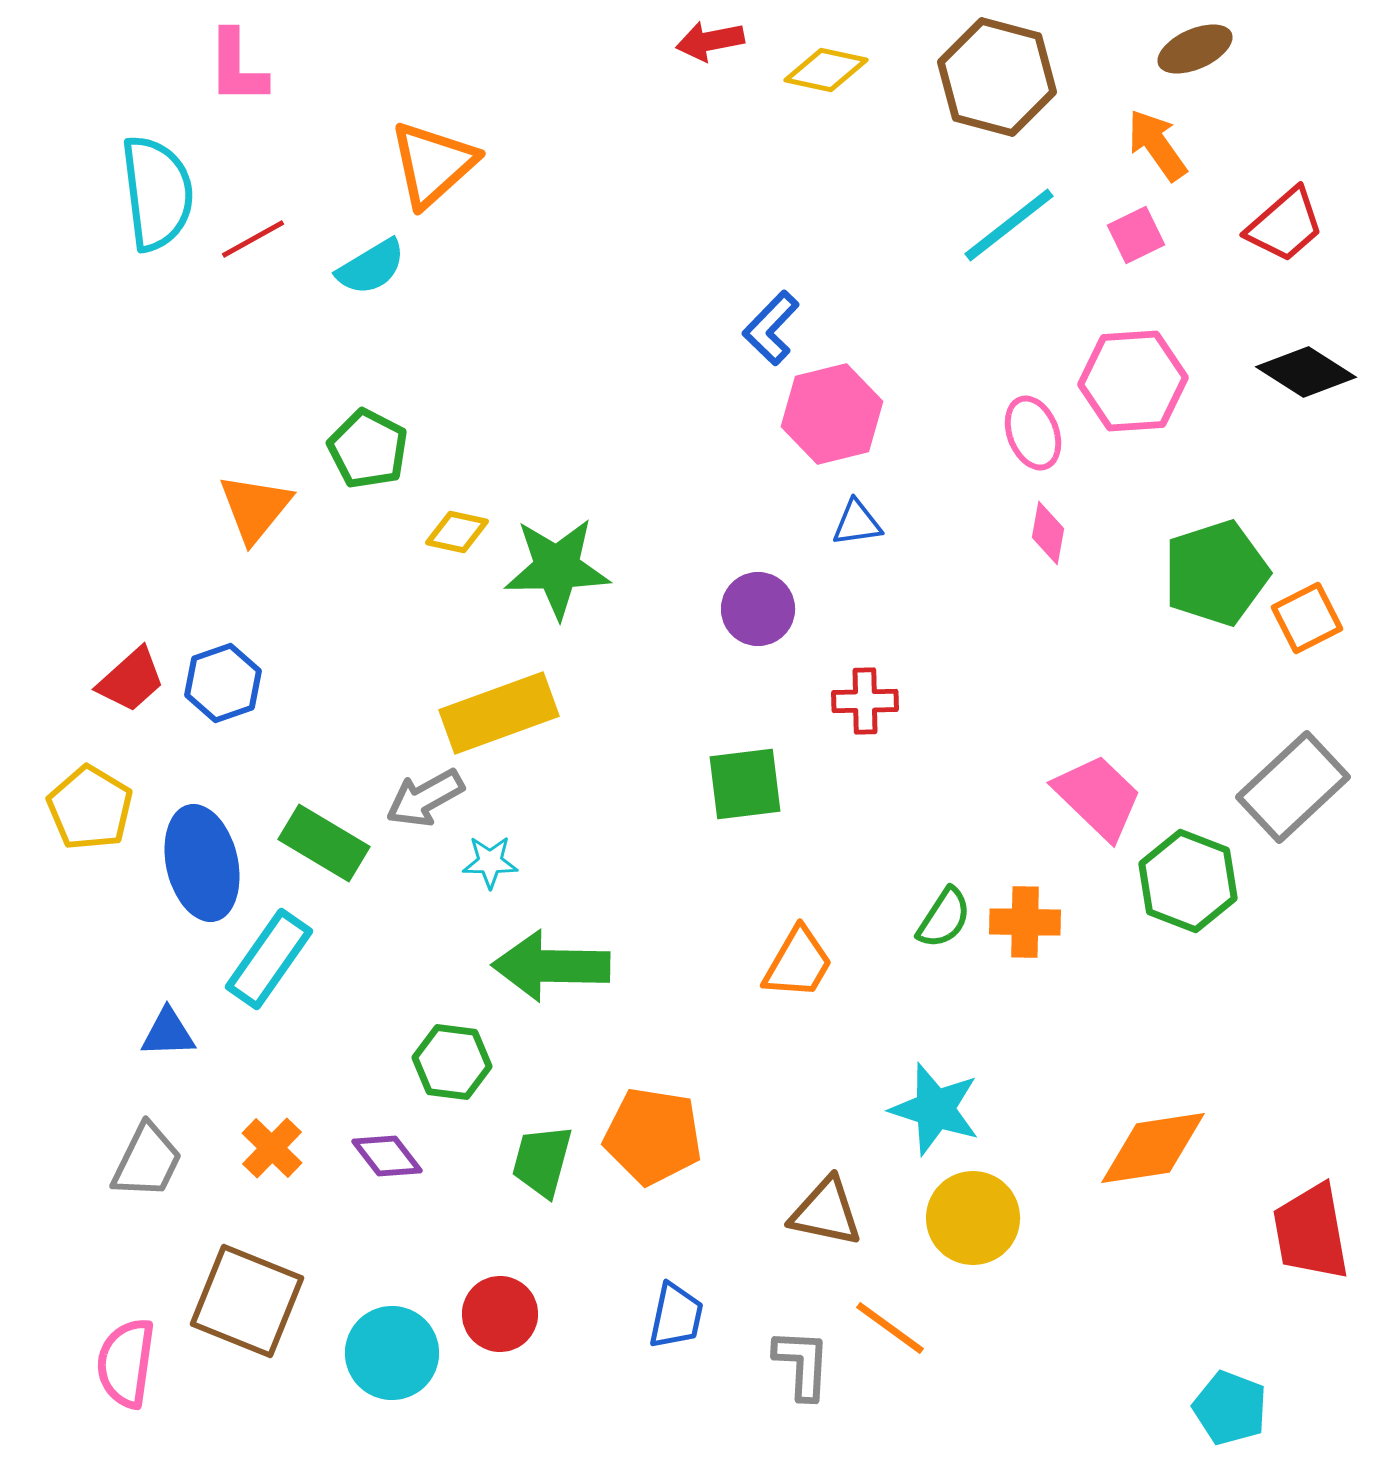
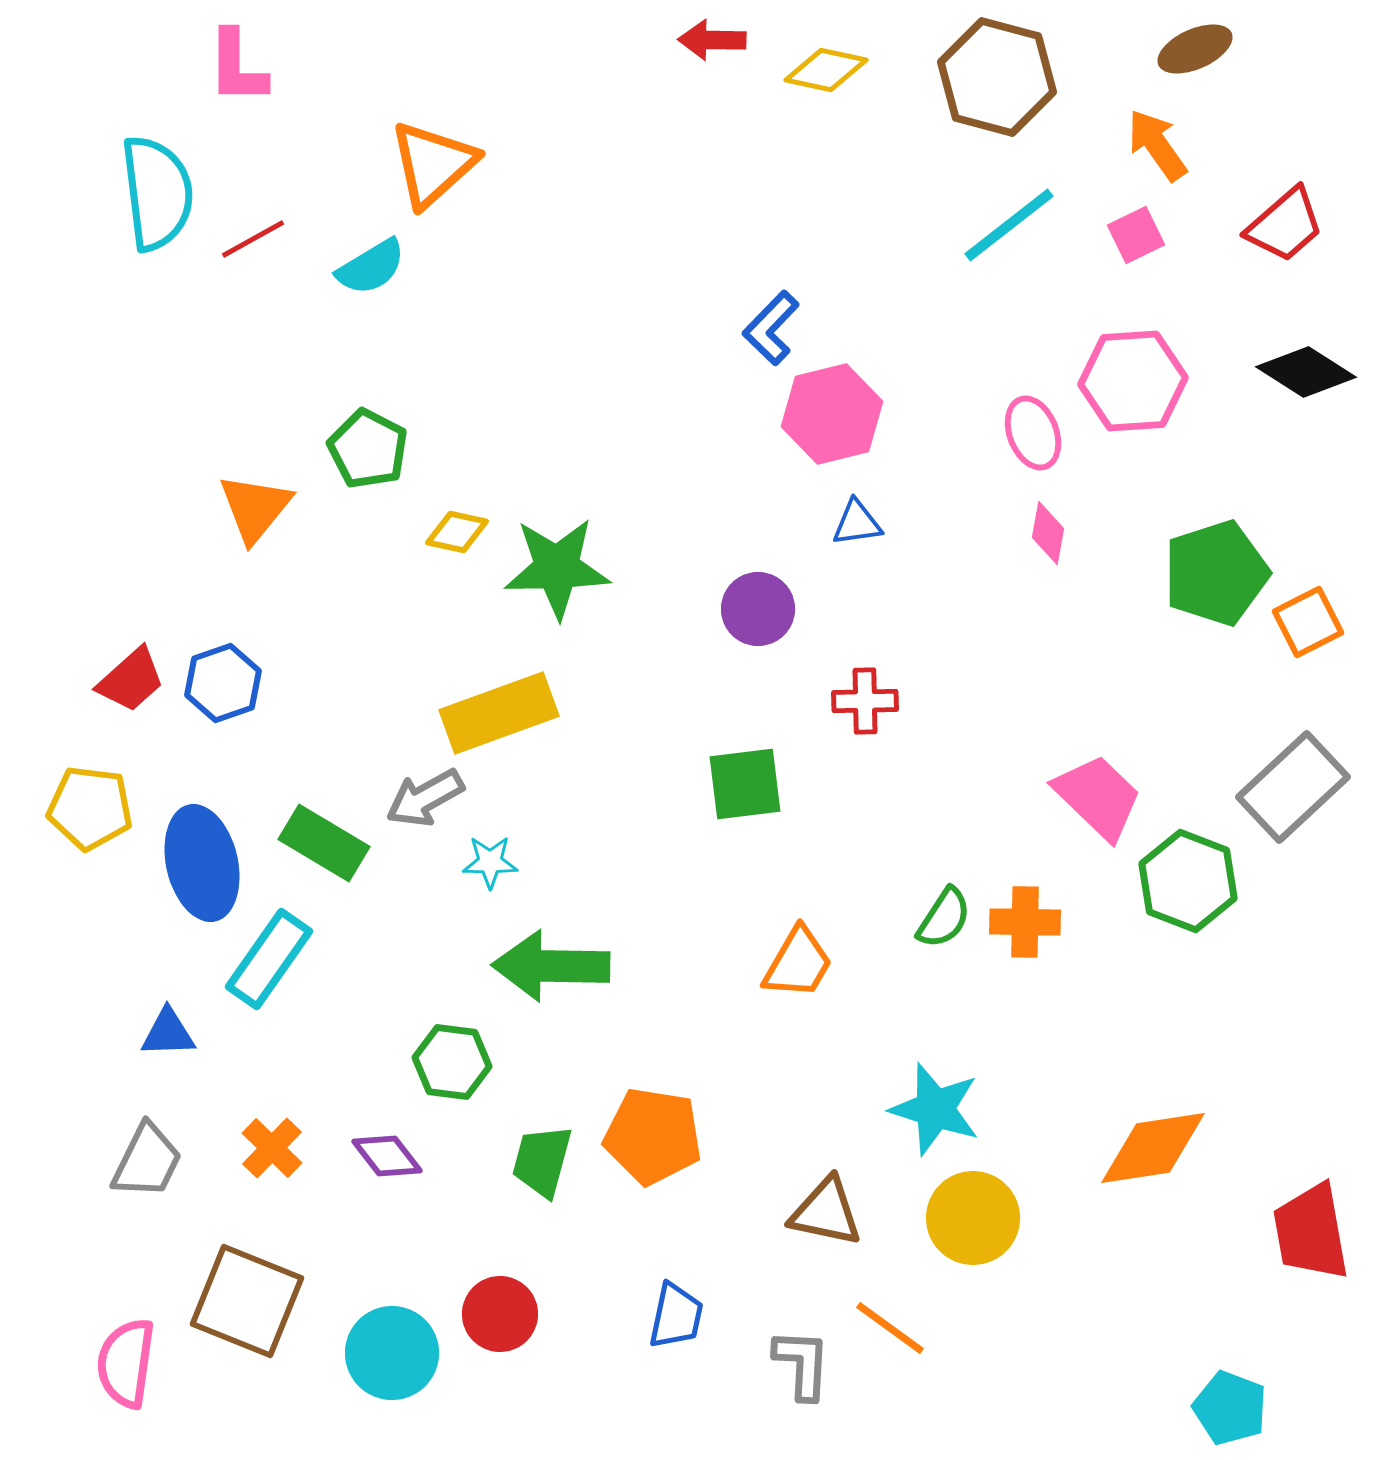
red arrow at (710, 41): moved 2 px right, 1 px up; rotated 12 degrees clockwise
orange square at (1307, 618): moved 1 px right, 4 px down
yellow pentagon at (90, 808): rotated 24 degrees counterclockwise
